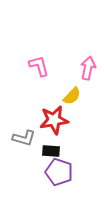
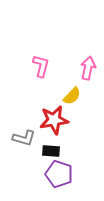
pink L-shape: moved 2 px right; rotated 30 degrees clockwise
purple pentagon: moved 2 px down
